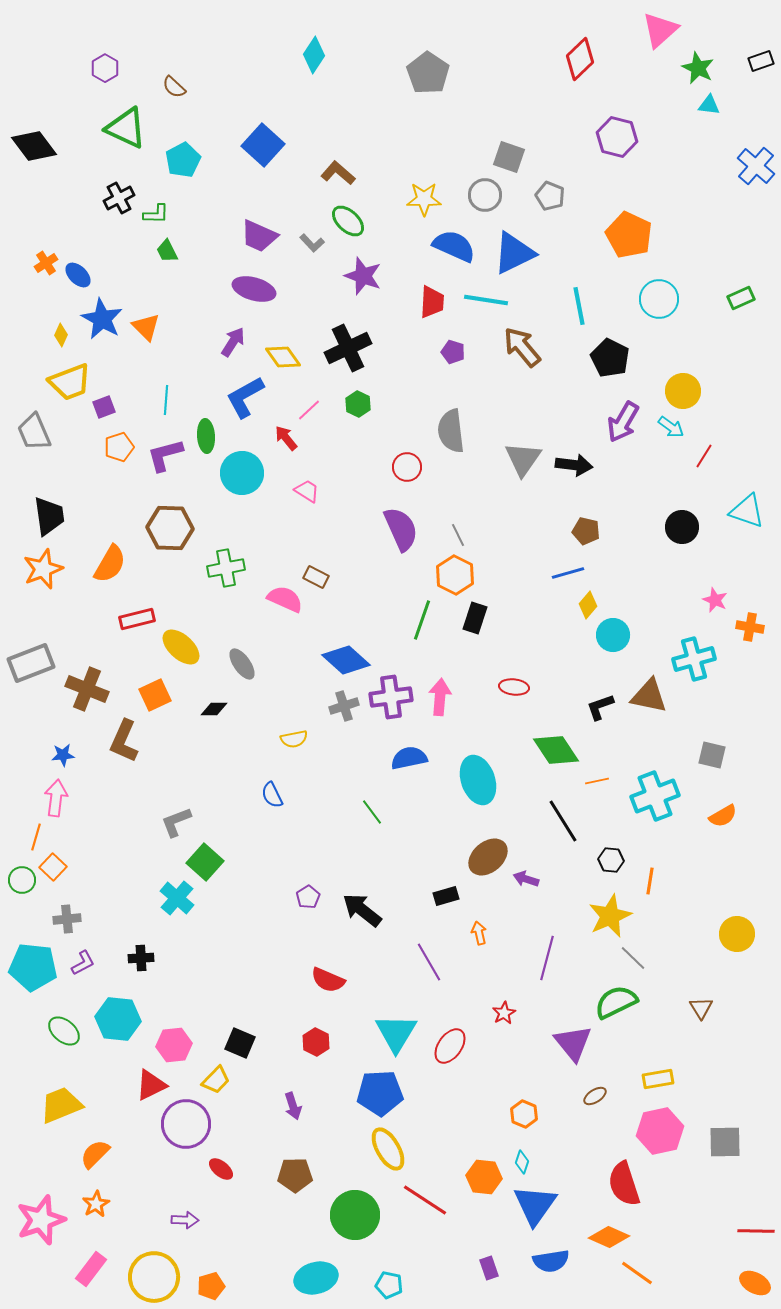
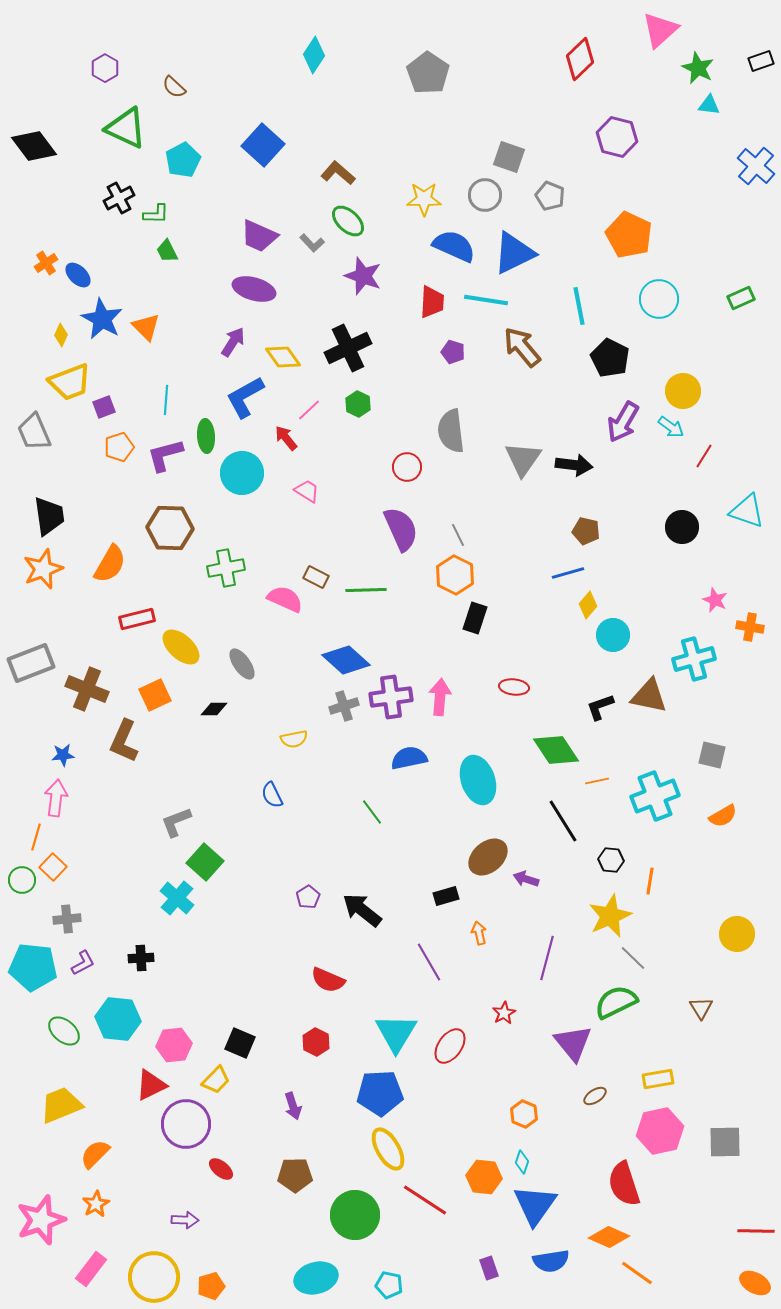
green line at (422, 620): moved 56 px left, 30 px up; rotated 69 degrees clockwise
